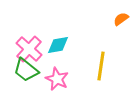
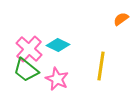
cyan diamond: rotated 35 degrees clockwise
